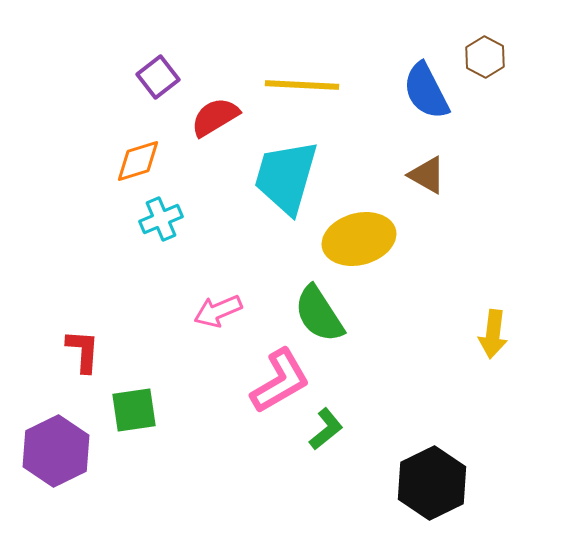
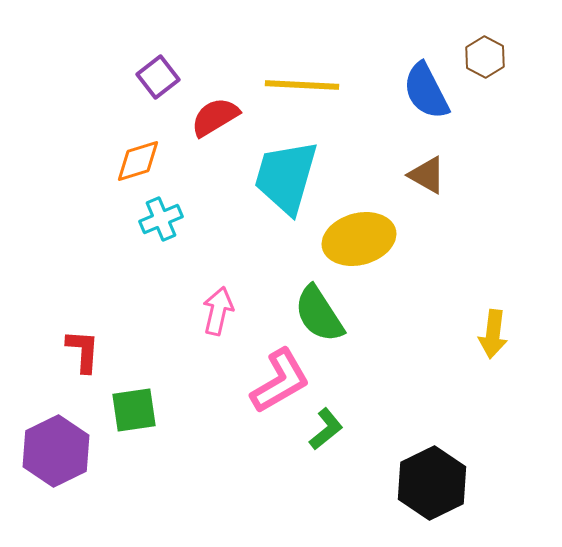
pink arrow: rotated 126 degrees clockwise
